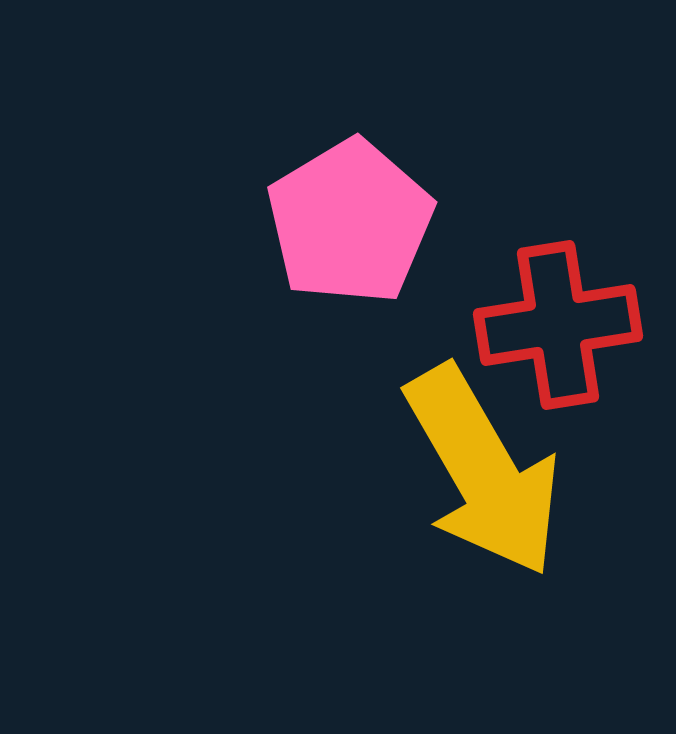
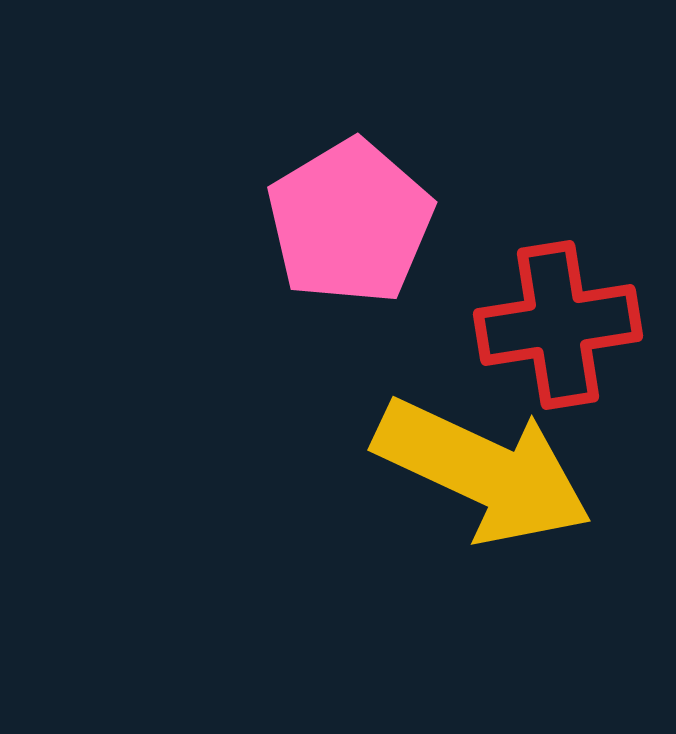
yellow arrow: rotated 35 degrees counterclockwise
